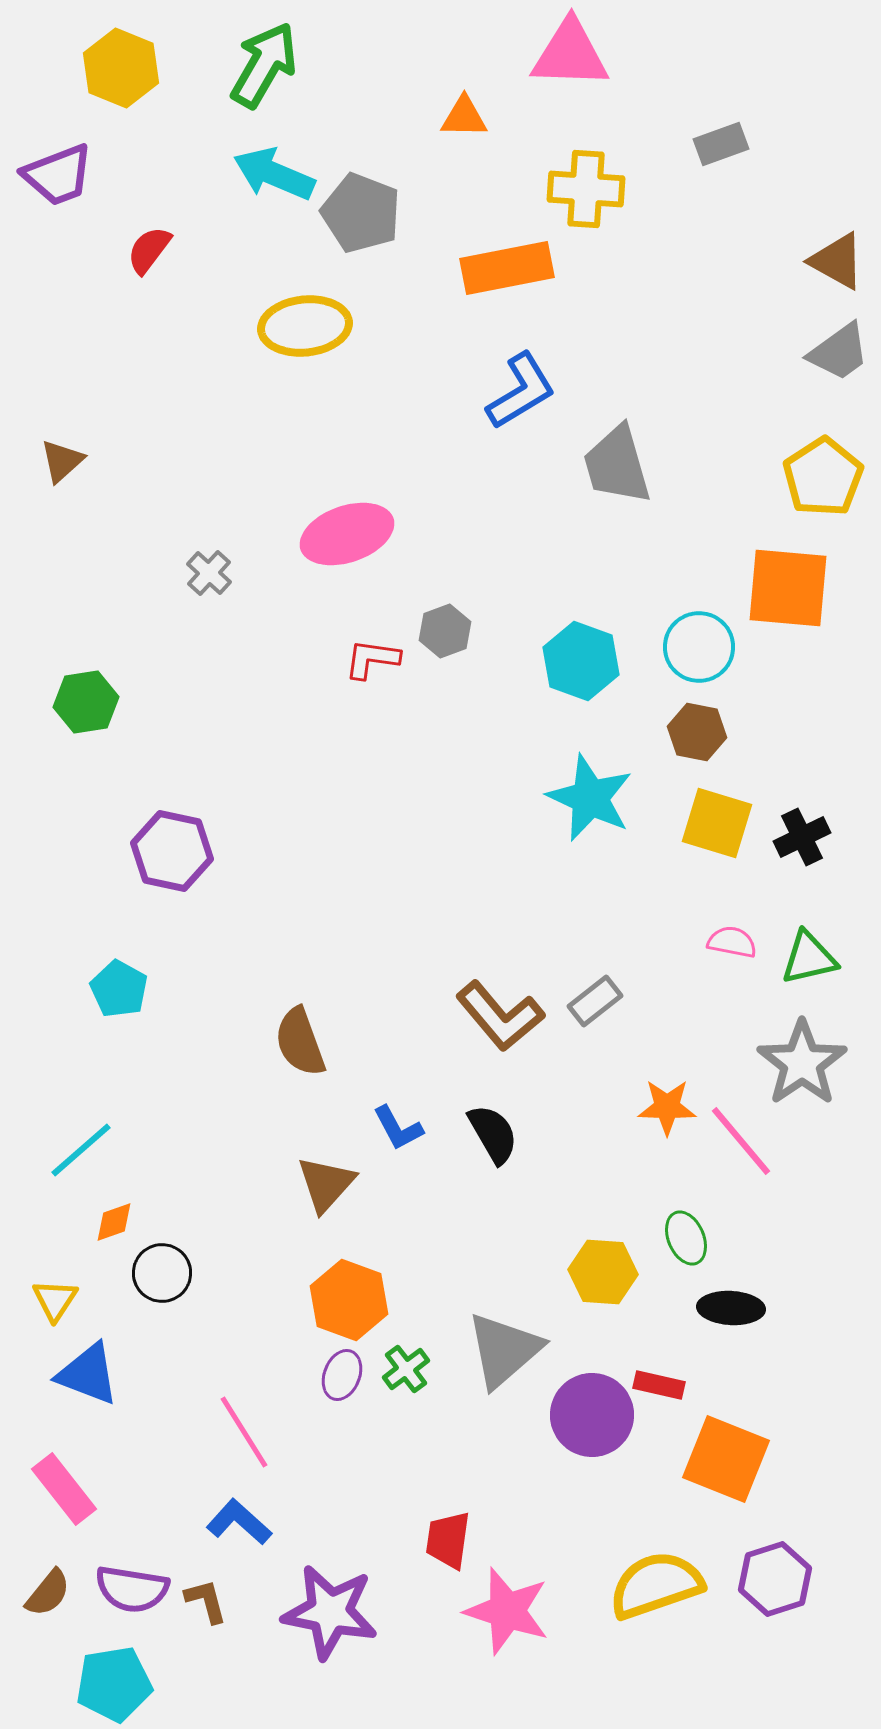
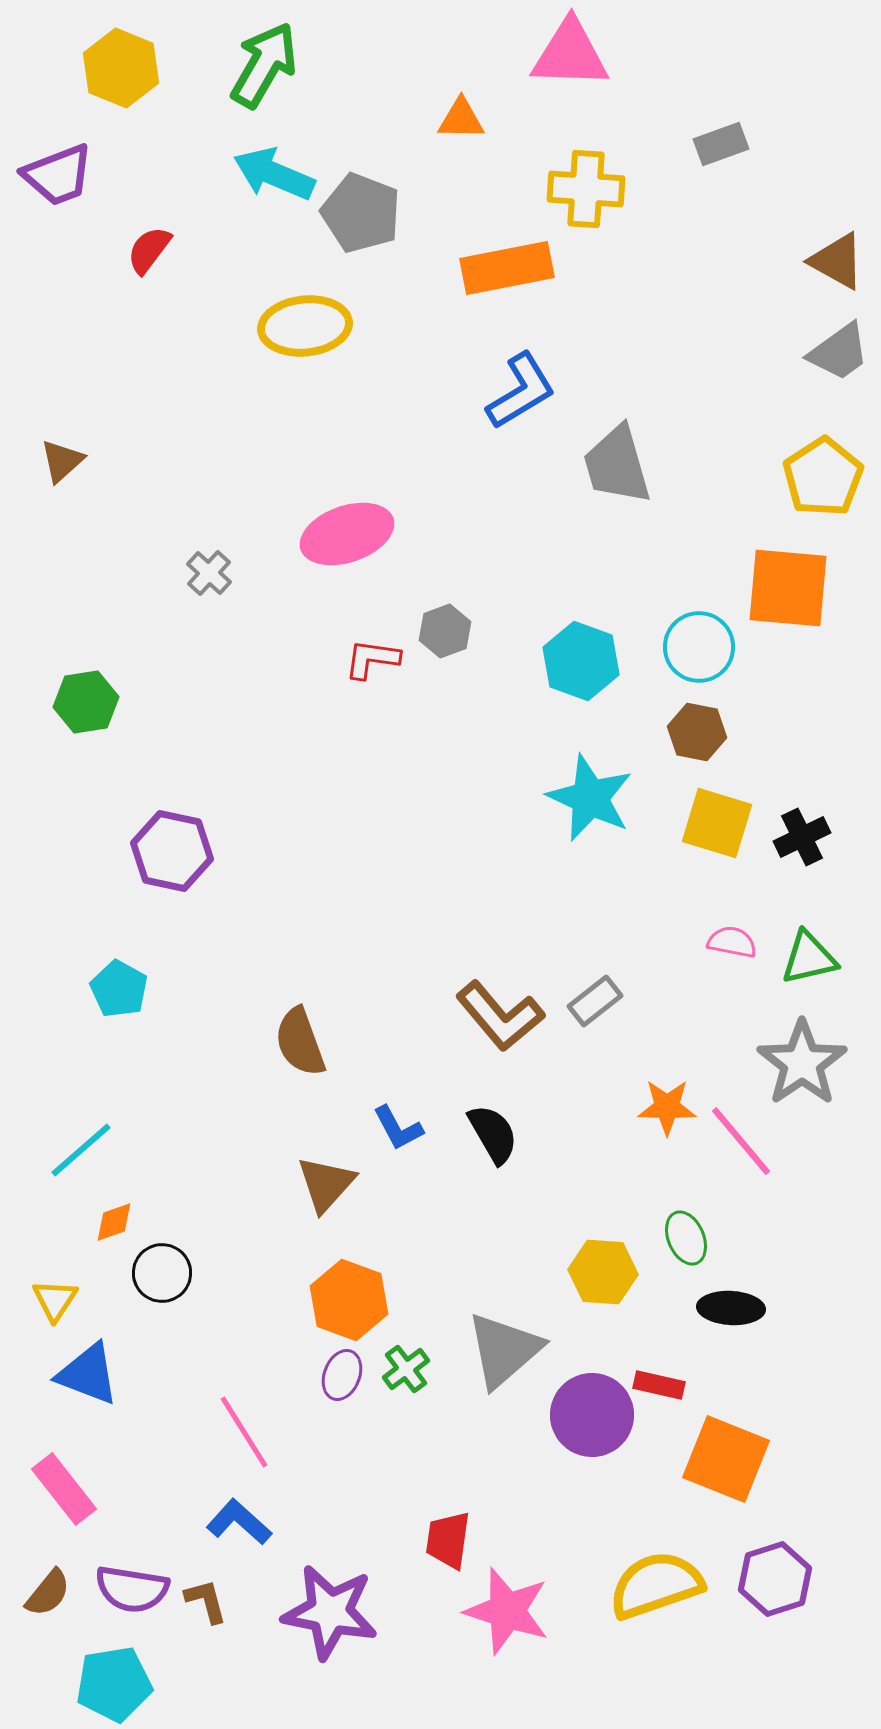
orange triangle at (464, 117): moved 3 px left, 2 px down
